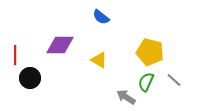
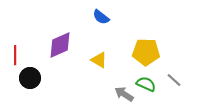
purple diamond: rotated 24 degrees counterclockwise
yellow pentagon: moved 4 px left; rotated 12 degrees counterclockwise
green semicircle: moved 2 px down; rotated 90 degrees clockwise
gray arrow: moved 2 px left, 3 px up
